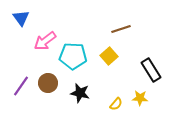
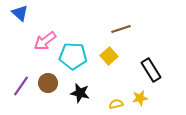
blue triangle: moved 1 px left, 5 px up; rotated 12 degrees counterclockwise
yellow star: rotated 14 degrees counterclockwise
yellow semicircle: rotated 144 degrees counterclockwise
